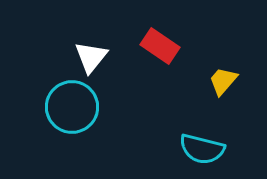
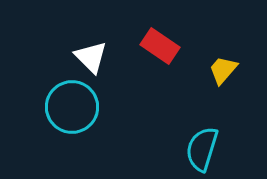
white triangle: rotated 24 degrees counterclockwise
yellow trapezoid: moved 11 px up
cyan semicircle: rotated 93 degrees clockwise
